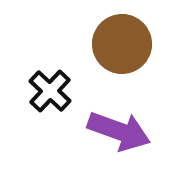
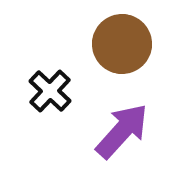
purple arrow: moved 3 px right; rotated 68 degrees counterclockwise
